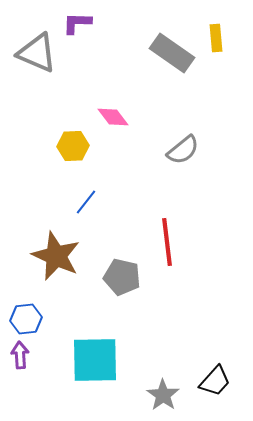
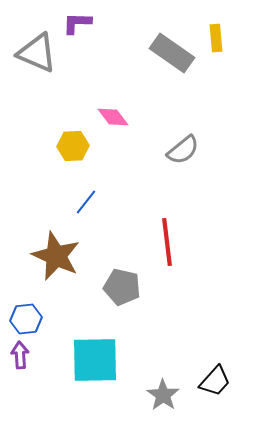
gray pentagon: moved 10 px down
